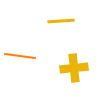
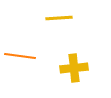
yellow line: moved 2 px left, 3 px up
